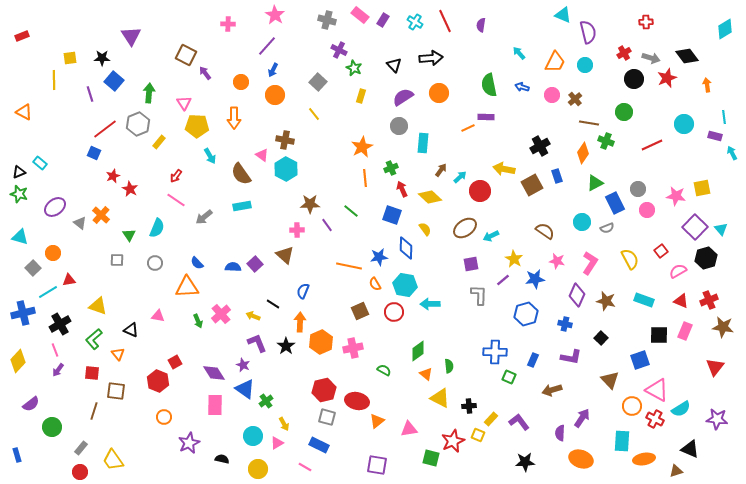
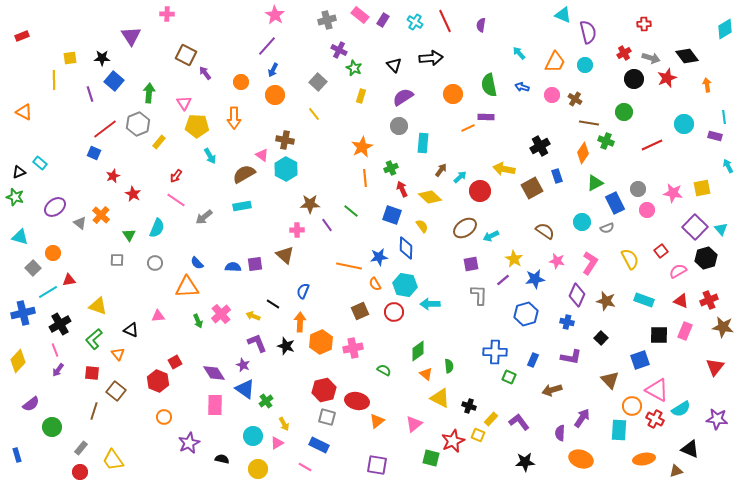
gray cross at (327, 20): rotated 30 degrees counterclockwise
red cross at (646, 22): moved 2 px left, 2 px down
pink cross at (228, 24): moved 61 px left, 10 px up
orange circle at (439, 93): moved 14 px right, 1 px down
brown cross at (575, 99): rotated 16 degrees counterclockwise
cyan arrow at (732, 153): moved 4 px left, 13 px down
brown semicircle at (241, 174): moved 3 px right; rotated 95 degrees clockwise
brown square at (532, 185): moved 3 px down
red star at (130, 189): moved 3 px right, 5 px down
green star at (19, 194): moved 4 px left, 3 px down
pink star at (676, 196): moved 3 px left, 3 px up
yellow semicircle at (425, 229): moved 3 px left, 3 px up
purple square at (255, 264): rotated 35 degrees clockwise
pink triangle at (158, 316): rotated 16 degrees counterclockwise
blue cross at (565, 324): moved 2 px right, 2 px up
black star at (286, 346): rotated 18 degrees counterclockwise
brown square at (116, 391): rotated 30 degrees clockwise
black cross at (469, 406): rotated 24 degrees clockwise
pink triangle at (409, 429): moved 5 px right, 5 px up; rotated 30 degrees counterclockwise
cyan rectangle at (622, 441): moved 3 px left, 11 px up
